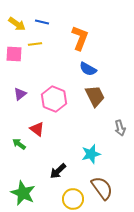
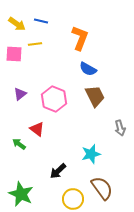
blue line: moved 1 px left, 1 px up
green star: moved 2 px left, 1 px down
